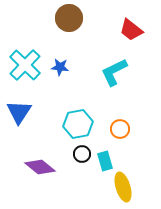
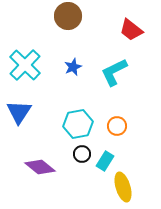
brown circle: moved 1 px left, 2 px up
blue star: moved 13 px right; rotated 30 degrees counterclockwise
orange circle: moved 3 px left, 3 px up
cyan rectangle: rotated 48 degrees clockwise
